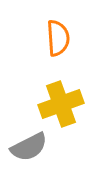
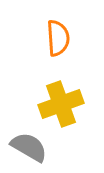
gray semicircle: rotated 123 degrees counterclockwise
